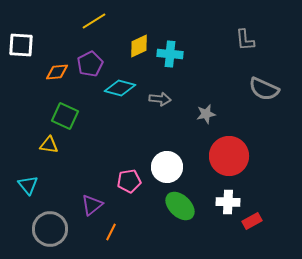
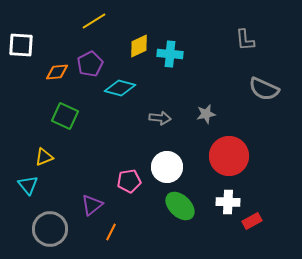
gray arrow: moved 19 px down
yellow triangle: moved 5 px left, 12 px down; rotated 30 degrees counterclockwise
